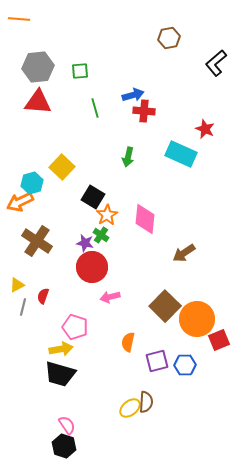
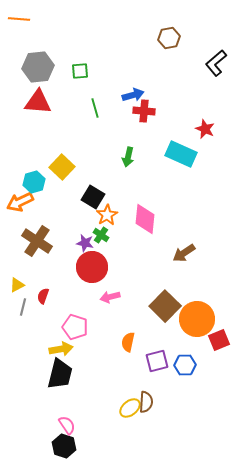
cyan hexagon: moved 2 px right, 1 px up
black trapezoid: rotated 92 degrees counterclockwise
